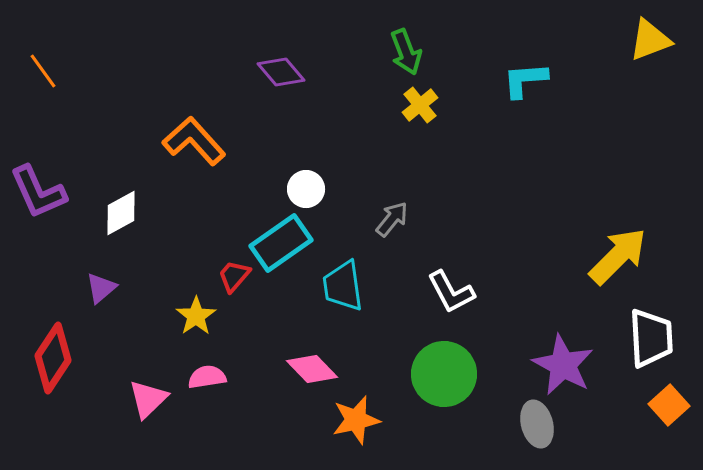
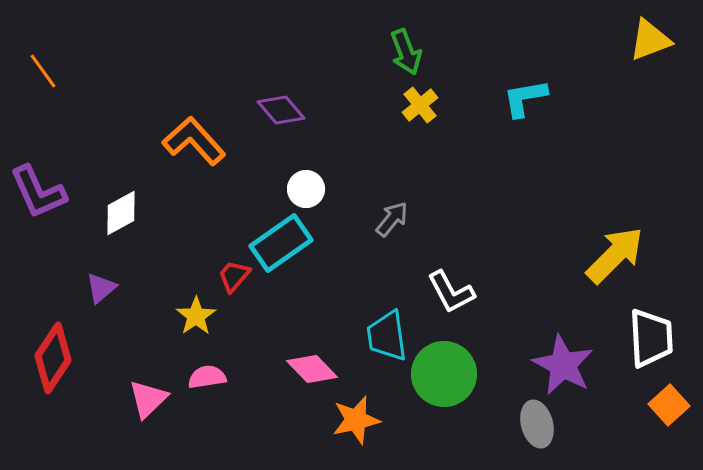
purple diamond: moved 38 px down
cyan L-shape: moved 18 px down; rotated 6 degrees counterclockwise
yellow arrow: moved 3 px left, 1 px up
cyan trapezoid: moved 44 px right, 50 px down
